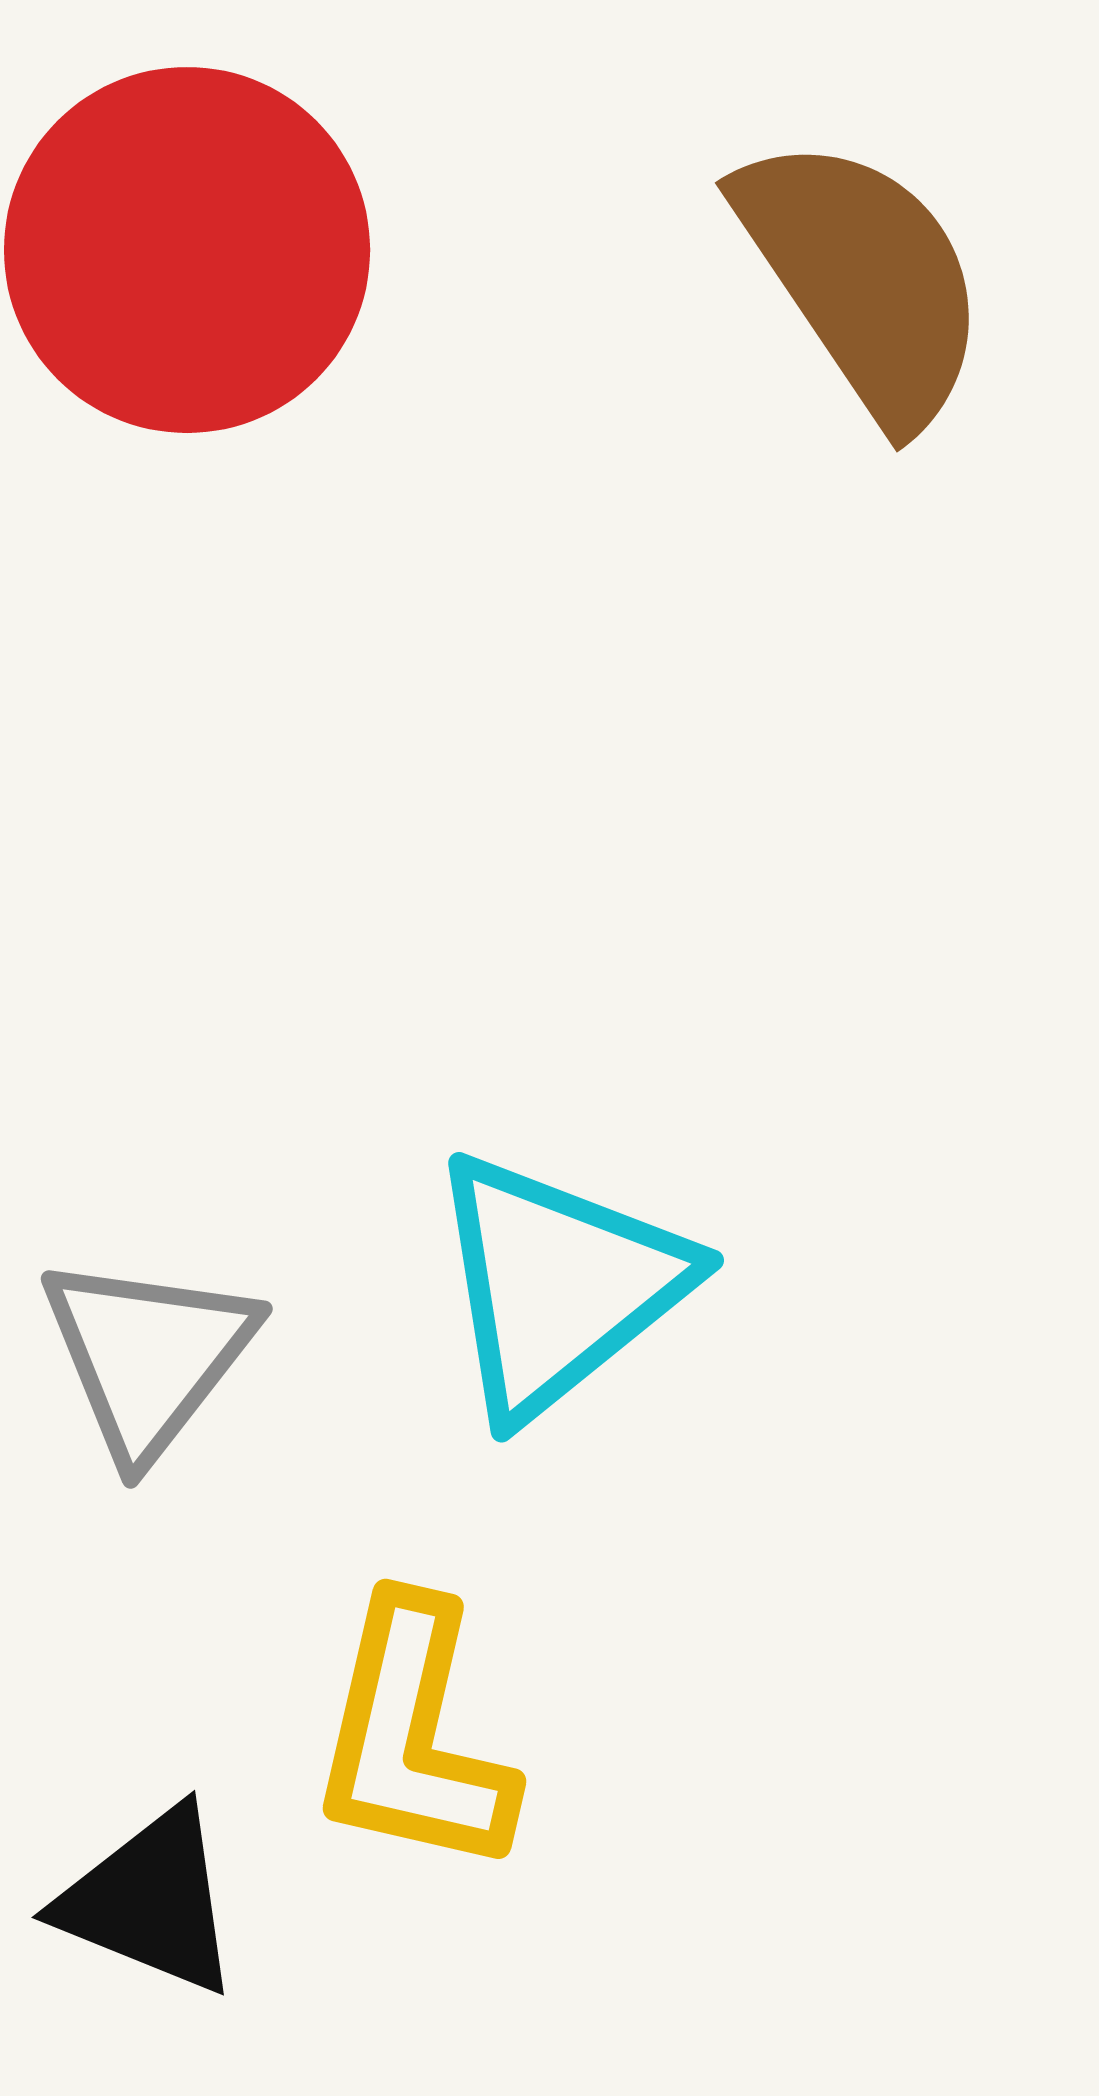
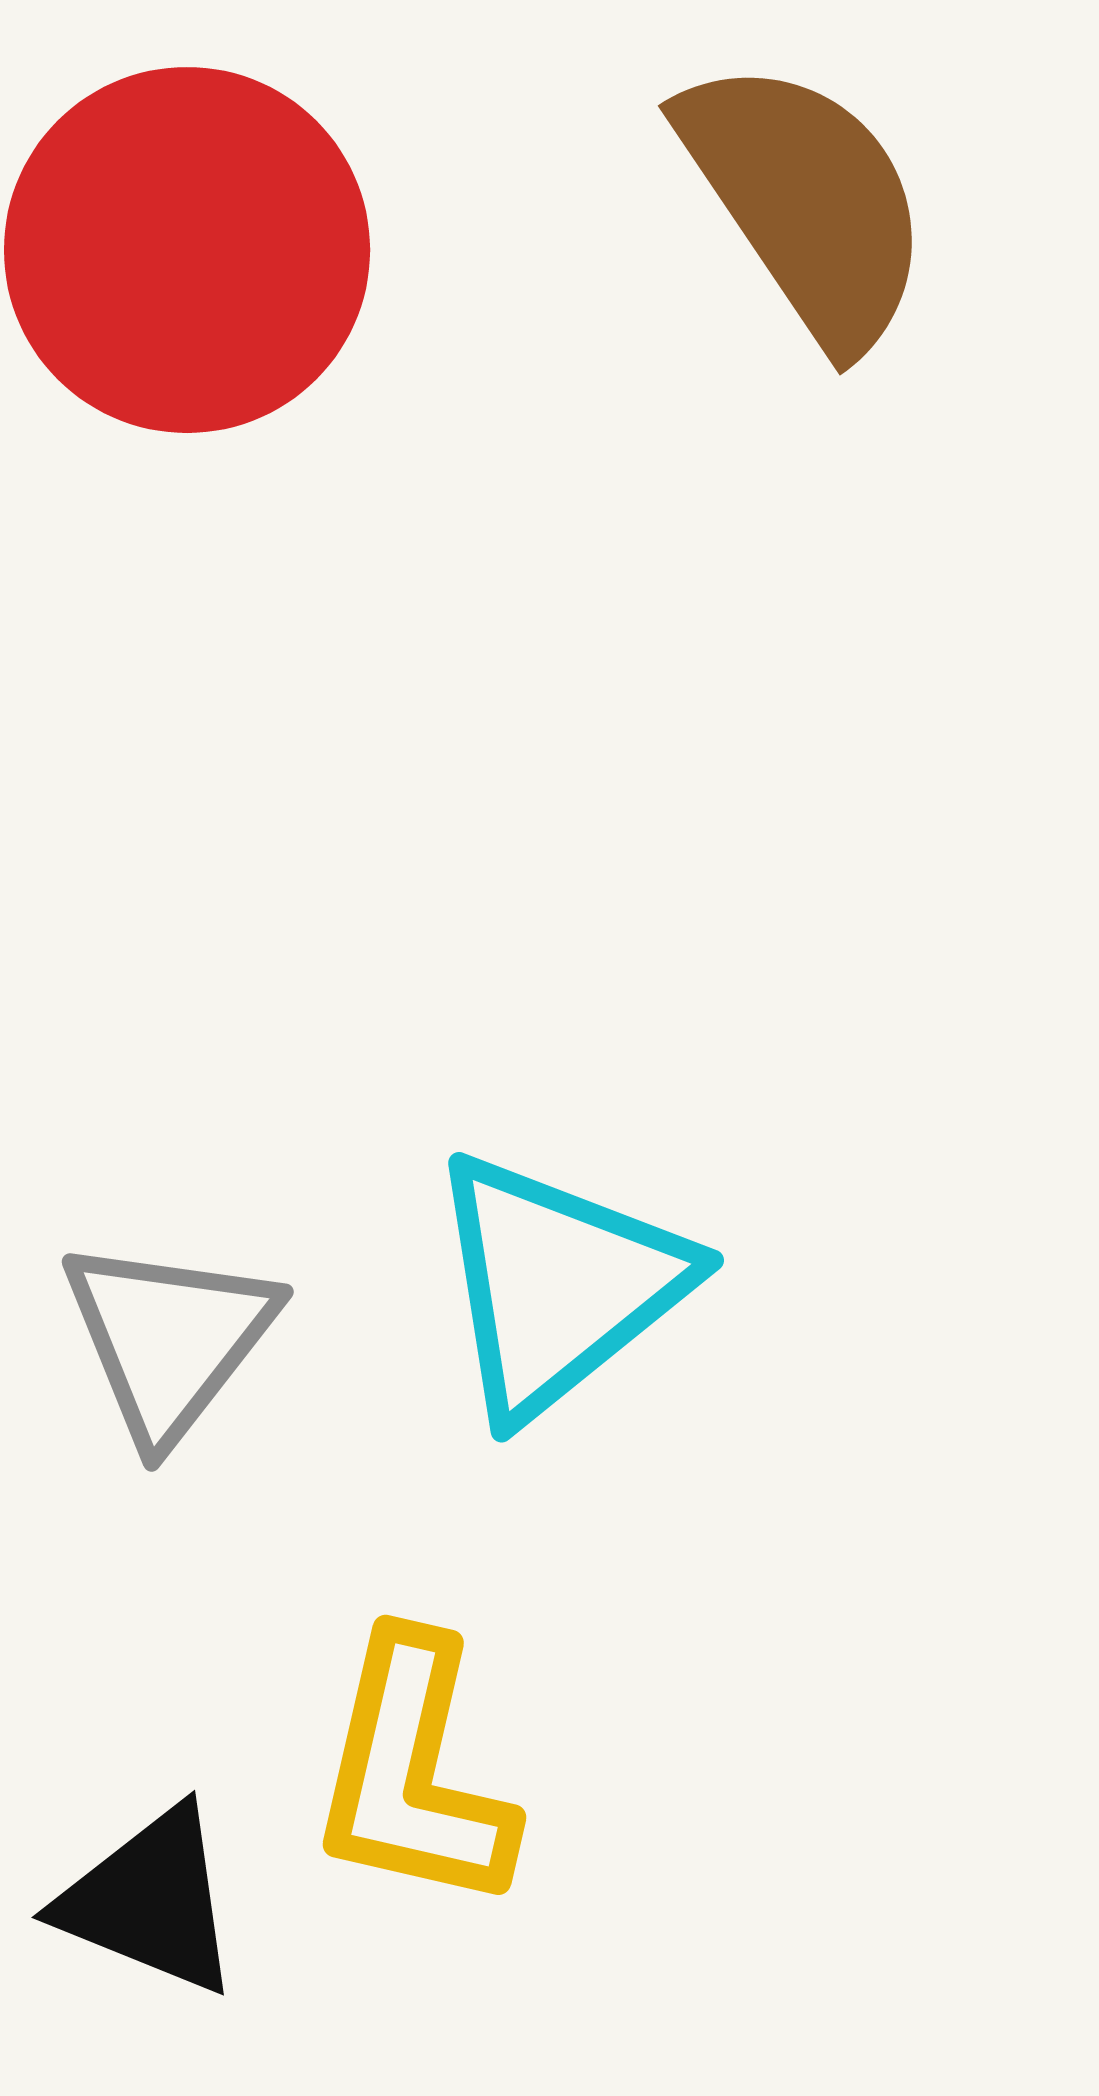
brown semicircle: moved 57 px left, 77 px up
gray triangle: moved 21 px right, 17 px up
yellow L-shape: moved 36 px down
